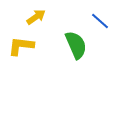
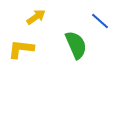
yellow L-shape: moved 3 px down
